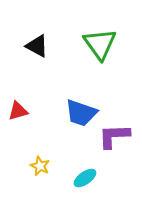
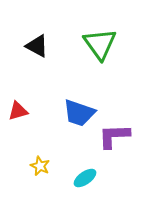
blue trapezoid: moved 2 px left
